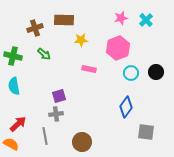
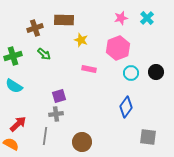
cyan cross: moved 1 px right, 2 px up
yellow star: rotated 24 degrees clockwise
green cross: rotated 30 degrees counterclockwise
cyan semicircle: rotated 48 degrees counterclockwise
gray square: moved 2 px right, 5 px down
gray line: rotated 18 degrees clockwise
